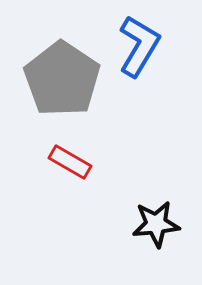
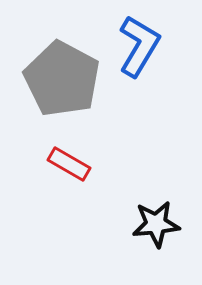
gray pentagon: rotated 6 degrees counterclockwise
red rectangle: moved 1 px left, 2 px down
